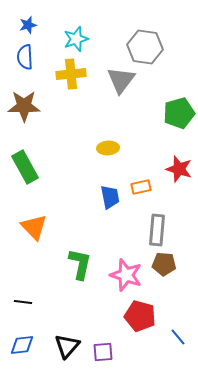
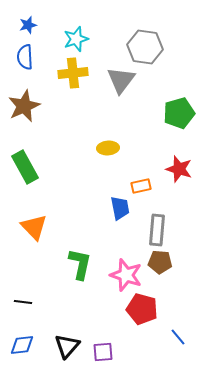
yellow cross: moved 2 px right, 1 px up
brown star: rotated 24 degrees counterclockwise
orange rectangle: moved 1 px up
blue trapezoid: moved 10 px right, 11 px down
brown pentagon: moved 4 px left, 2 px up
red pentagon: moved 2 px right, 7 px up
